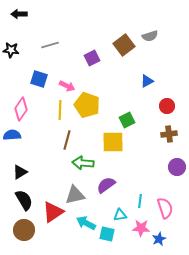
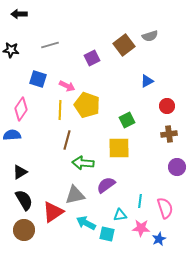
blue square: moved 1 px left
yellow square: moved 6 px right, 6 px down
